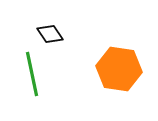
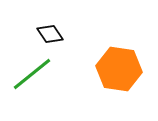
green line: rotated 63 degrees clockwise
